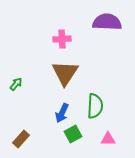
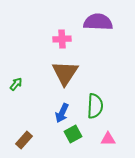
purple semicircle: moved 9 px left
brown rectangle: moved 3 px right, 1 px down
